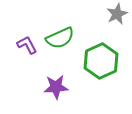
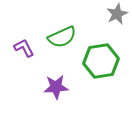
green semicircle: moved 2 px right, 1 px up
purple L-shape: moved 3 px left, 3 px down
green hexagon: rotated 16 degrees clockwise
